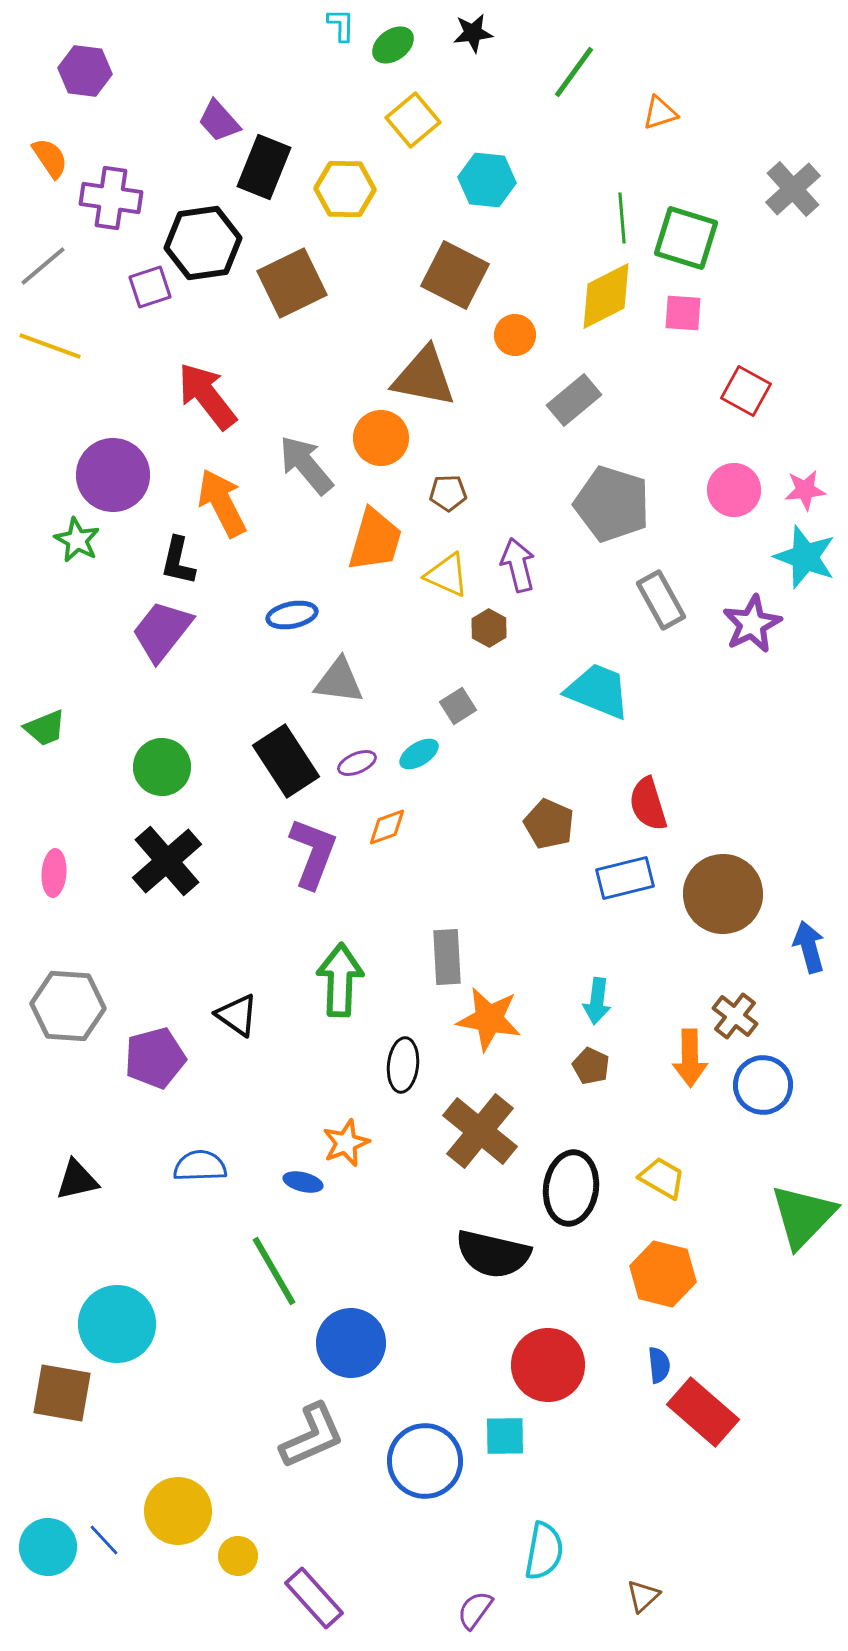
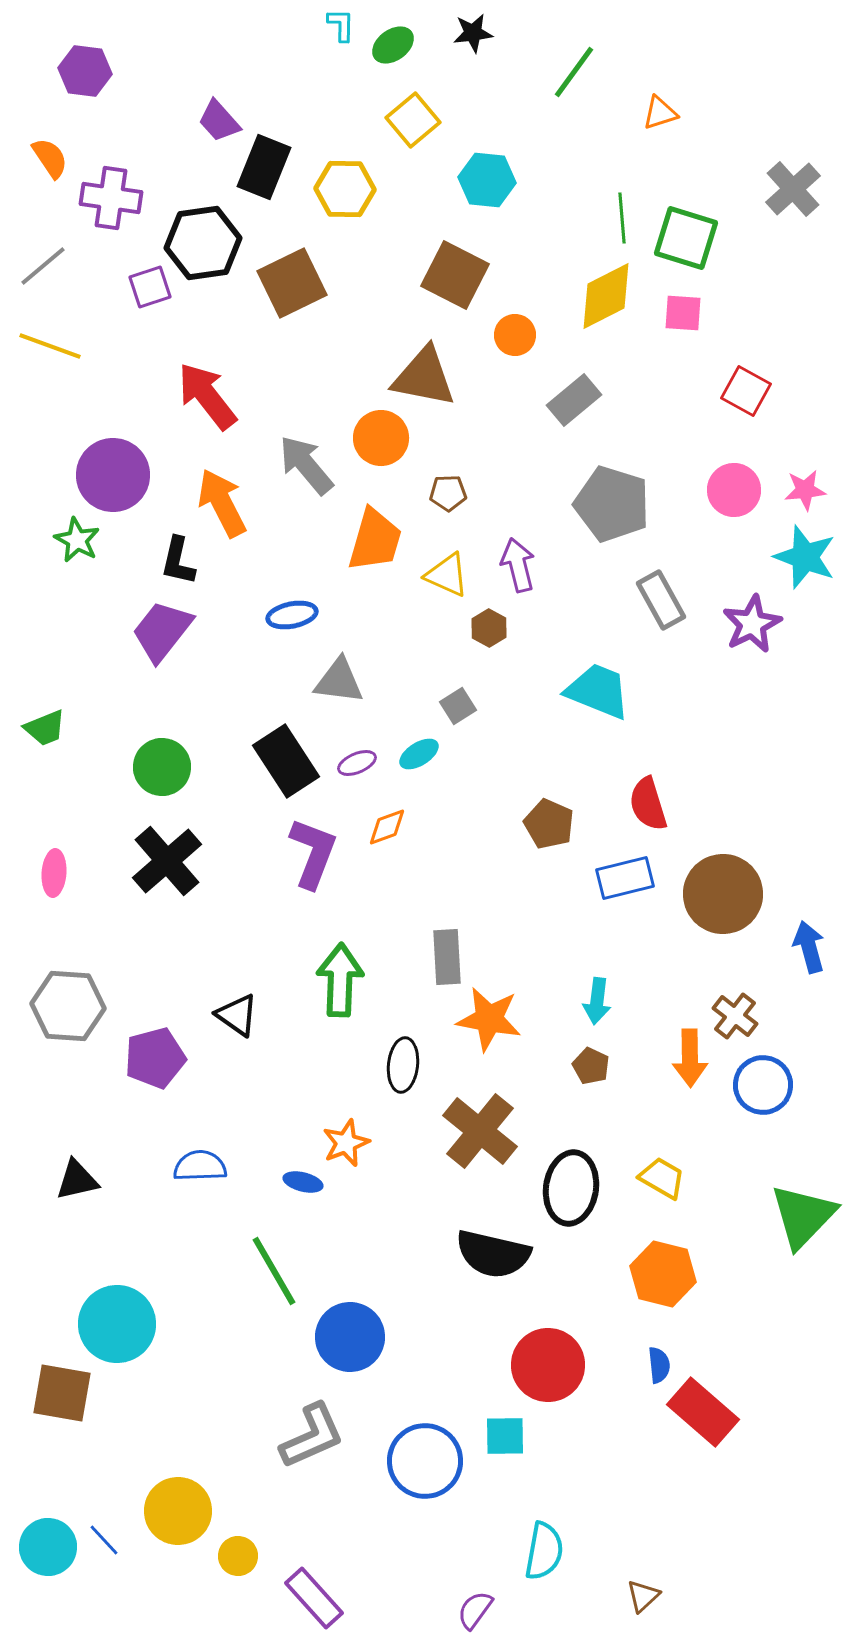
blue circle at (351, 1343): moved 1 px left, 6 px up
